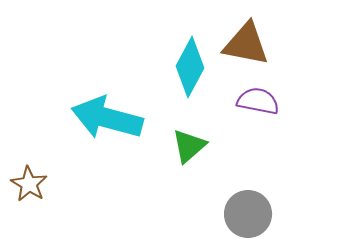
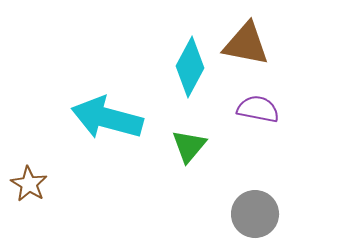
purple semicircle: moved 8 px down
green triangle: rotated 9 degrees counterclockwise
gray circle: moved 7 px right
